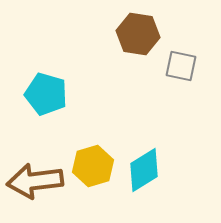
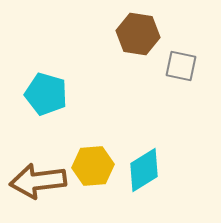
yellow hexagon: rotated 12 degrees clockwise
brown arrow: moved 3 px right
